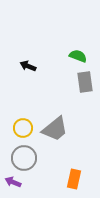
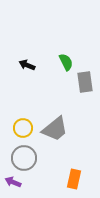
green semicircle: moved 12 px left, 6 px down; rotated 42 degrees clockwise
black arrow: moved 1 px left, 1 px up
